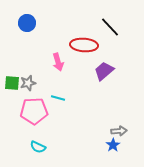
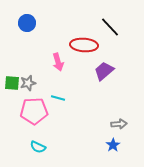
gray arrow: moved 7 px up
